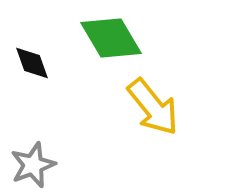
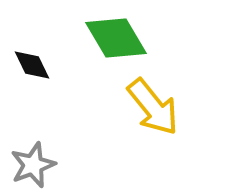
green diamond: moved 5 px right
black diamond: moved 2 px down; rotated 6 degrees counterclockwise
